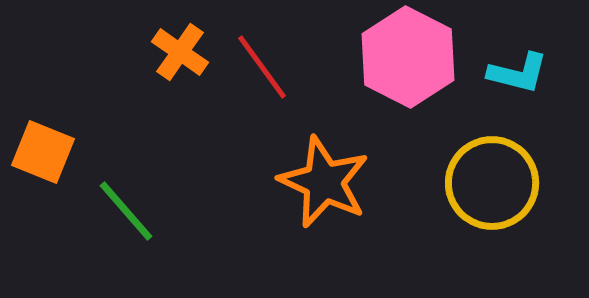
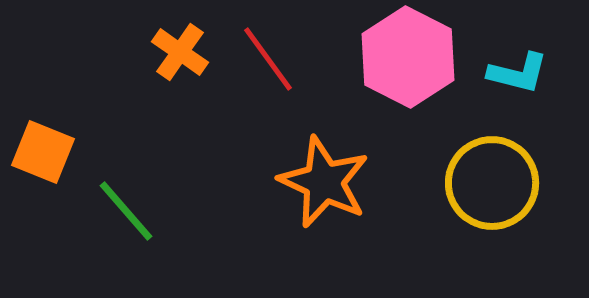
red line: moved 6 px right, 8 px up
